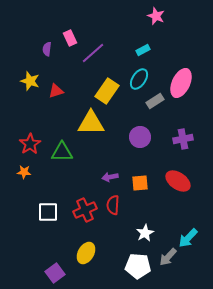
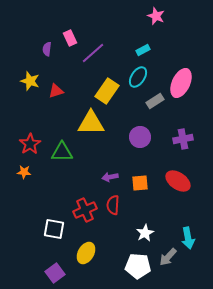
cyan ellipse: moved 1 px left, 2 px up
white square: moved 6 px right, 17 px down; rotated 10 degrees clockwise
cyan arrow: rotated 55 degrees counterclockwise
